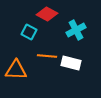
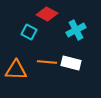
orange line: moved 6 px down
